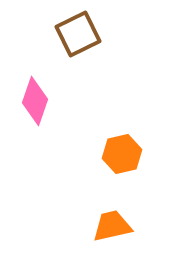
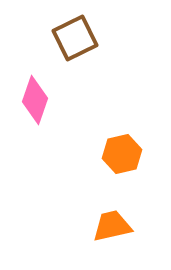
brown square: moved 3 px left, 4 px down
pink diamond: moved 1 px up
